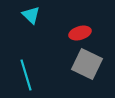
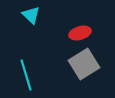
gray square: moved 3 px left; rotated 32 degrees clockwise
